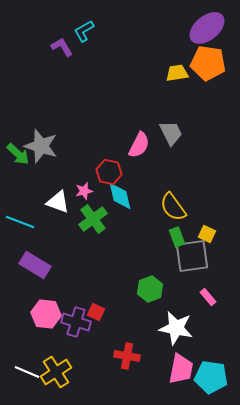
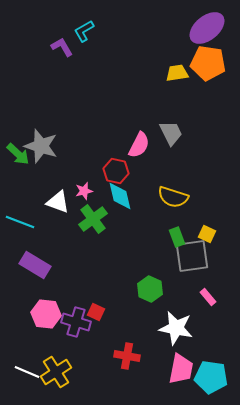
red hexagon: moved 7 px right, 1 px up
yellow semicircle: moved 10 px up; rotated 36 degrees counterclockwise
green hexagon: rotated 15 degrees counterclockwise
